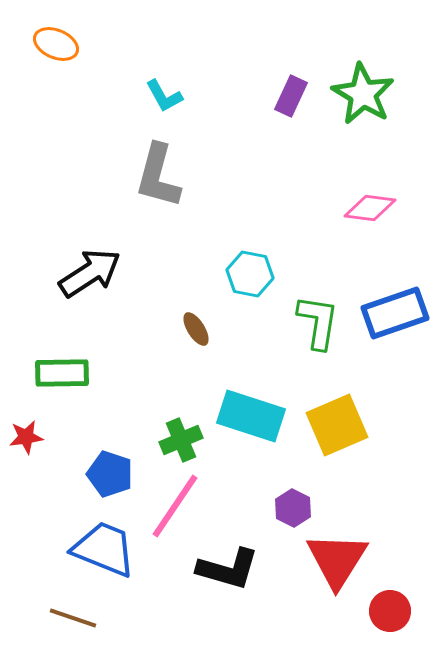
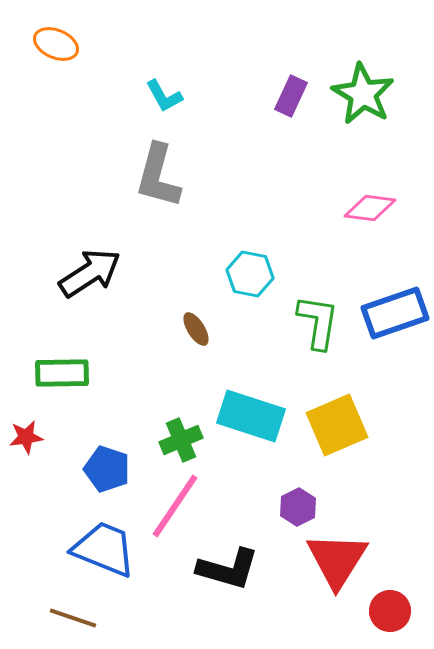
blue pentagon: moved 3 px left, 5 px up
purple hexagon: moved 5 px right, 1 px up; rotated 6 degrees clockwise
